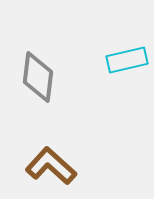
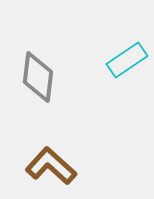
cyan rectangle: rotated 21 degrees counterclockwise
